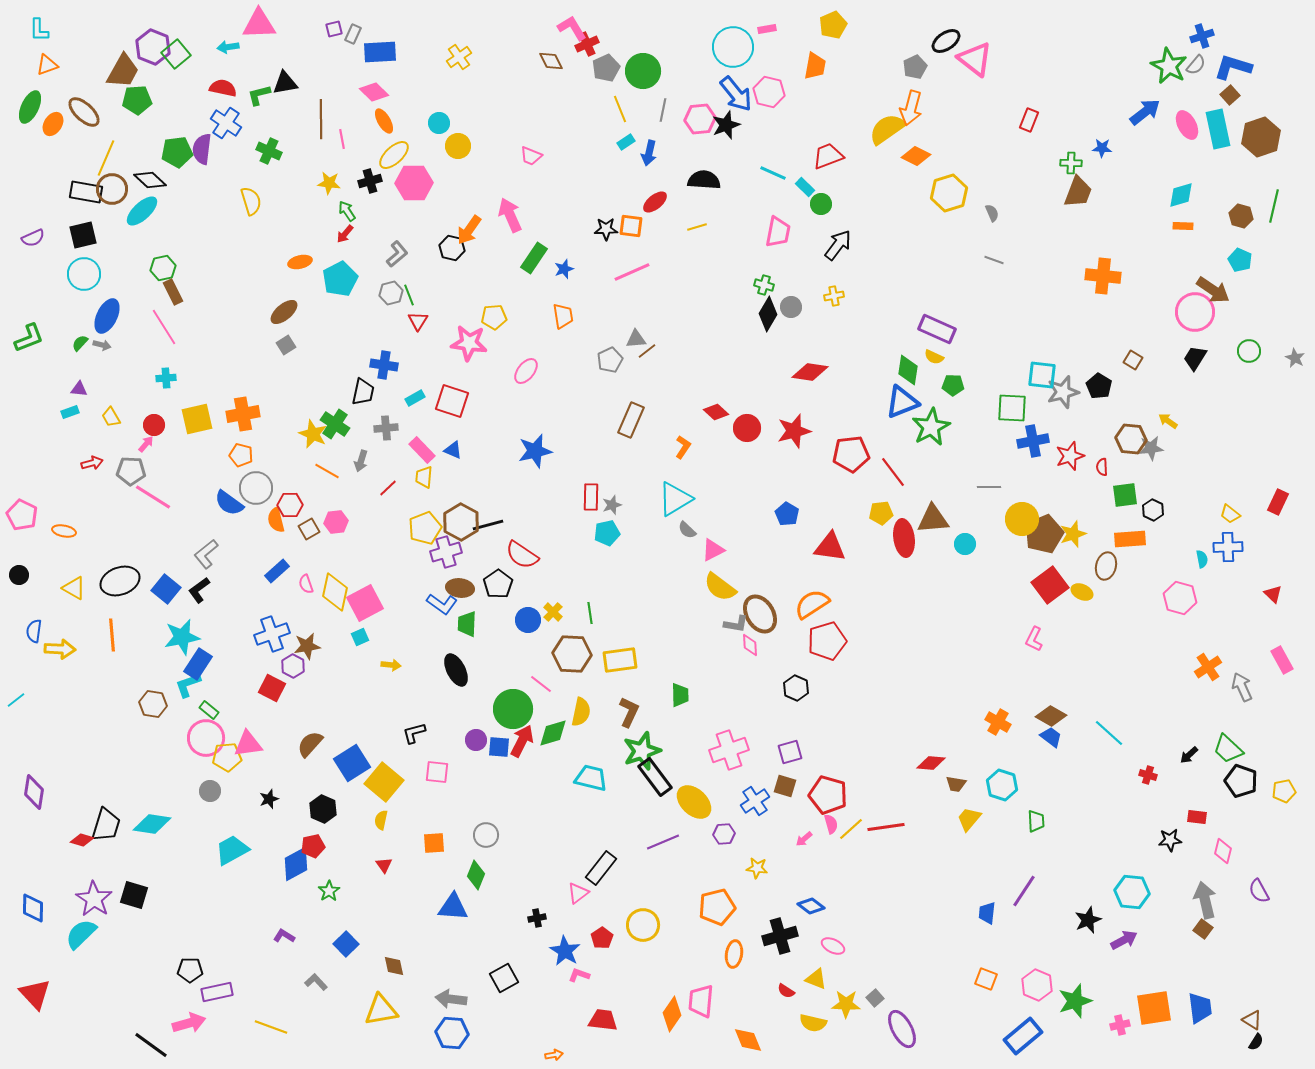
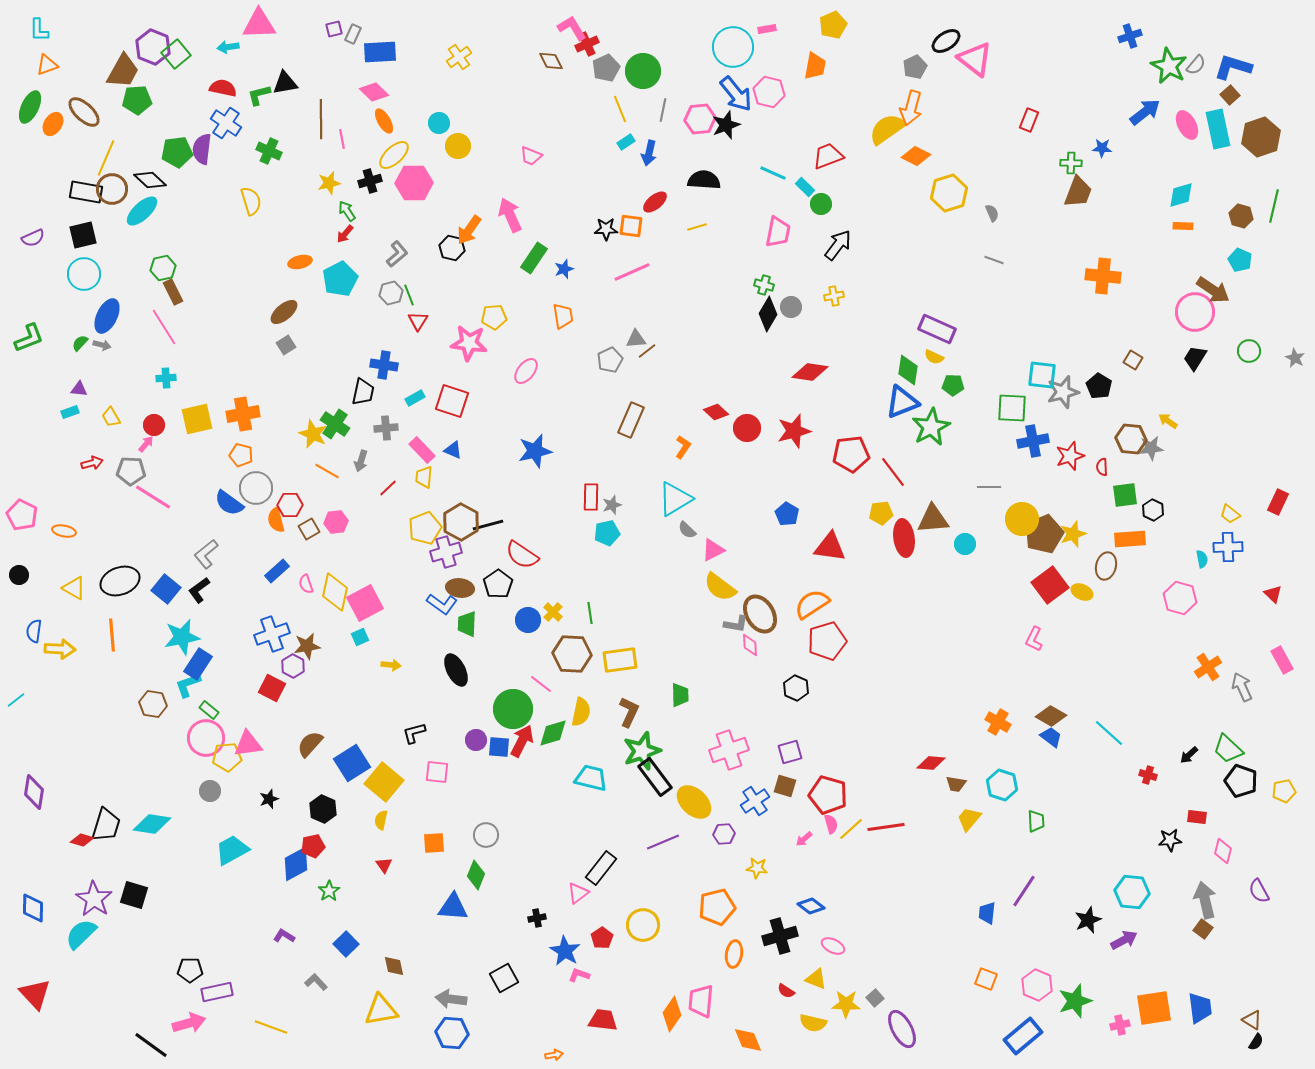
blue cross at (1202, 36): moved 72 px left
yellow star at (329, 183): rotated 20 degrees counterclockwise
